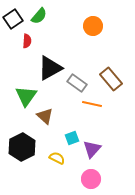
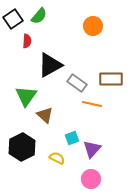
black triangle: moved 3 px up
brown rectangle: rotated 50 degrees counterclockwise
brown triangle: moved 1 px up
